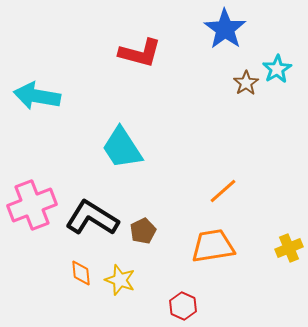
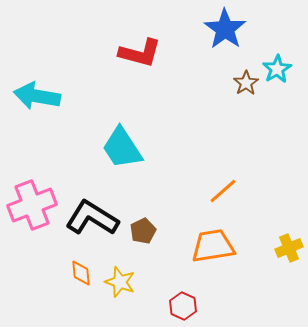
yellow star: moved 2 px down
